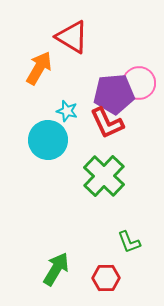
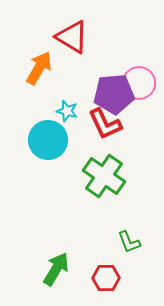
red L-shape: moved 2 px left, 1 px down
green cross: rotated 9 degrees counterclockwise
